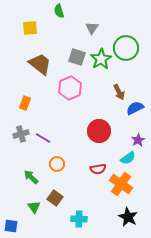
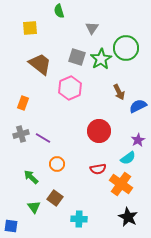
orange rectangle: moved 2 px left
blue semicircle: moved 3 px right, 2 px up
